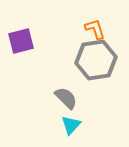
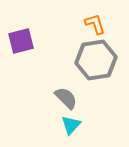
orange L-shape: moved 5 px up
